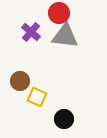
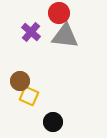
yellow square: moved 8 px left, 1 px up
black circle: moved 11 px left, 3 px down
